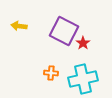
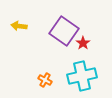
purple square: rotated 8 degrees clockwise
orange cross: moved 6 px left, 7 px down; rotated 24 degrees clockwise
cyan cross: moved 1 px left, 3 px up
